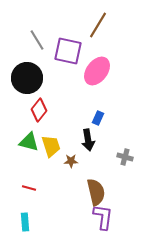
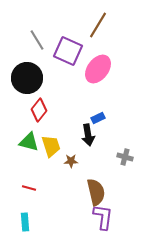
purple square: rotated 12 degrees clockwise
pink ellipse: moved 1 px right, 2 px up
blue rectangle: rotated 40 degrees clockwise
black arrow: moved 5 px up
